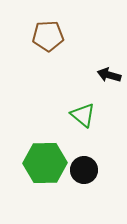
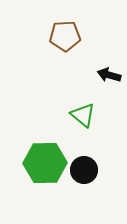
brown pentagon: moved 17 px right
